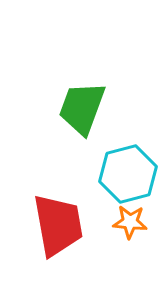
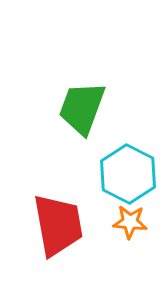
cyan hexagon: rotated 18 degrees counterclockwise
